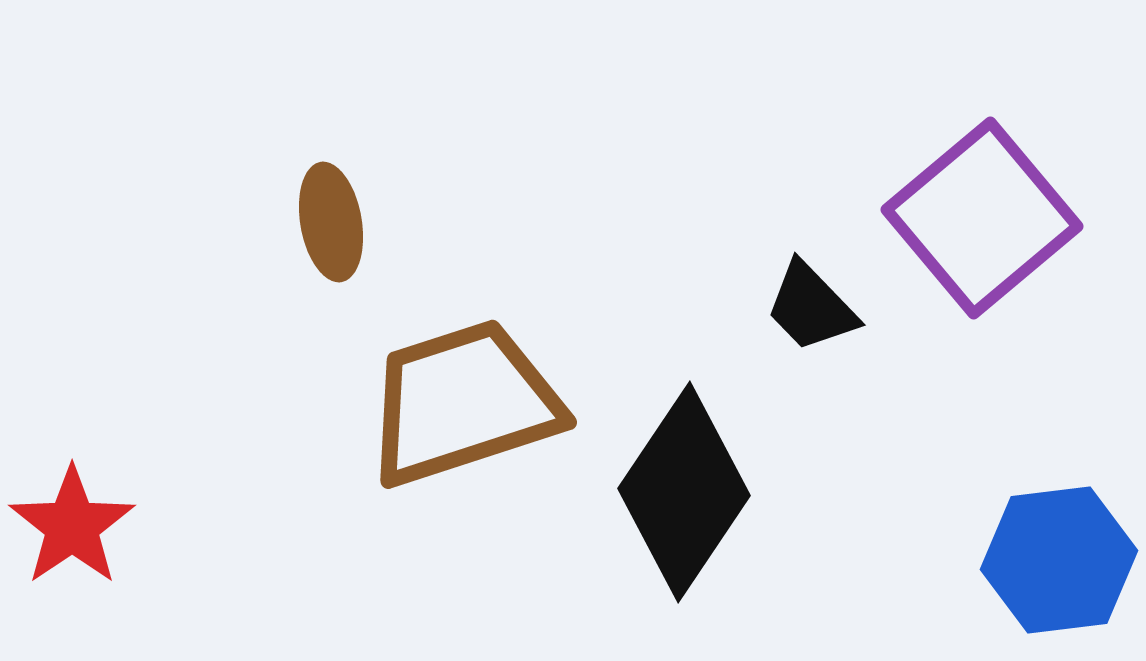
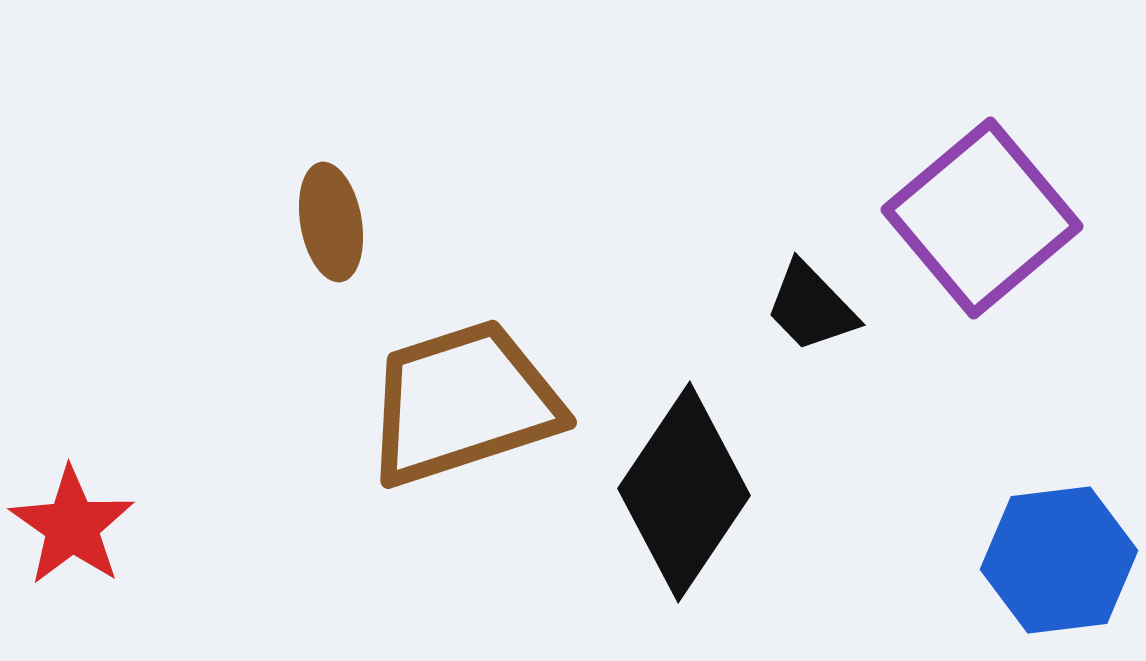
red star: rotated 3 degrees counterclockwise
